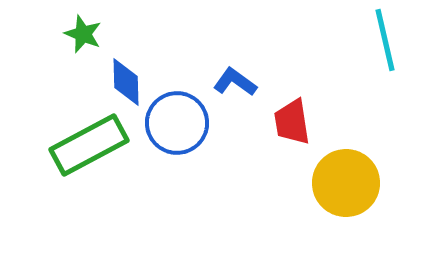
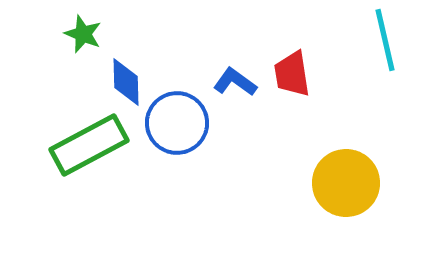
red trapezoid: moved 48 px up
